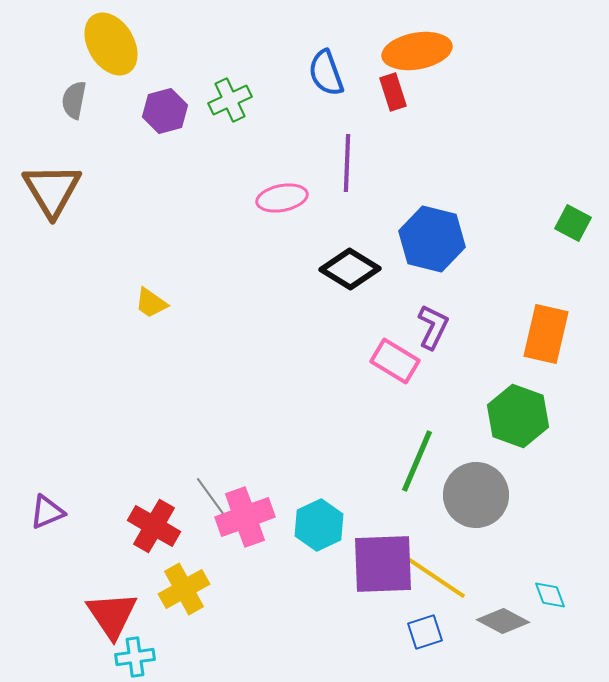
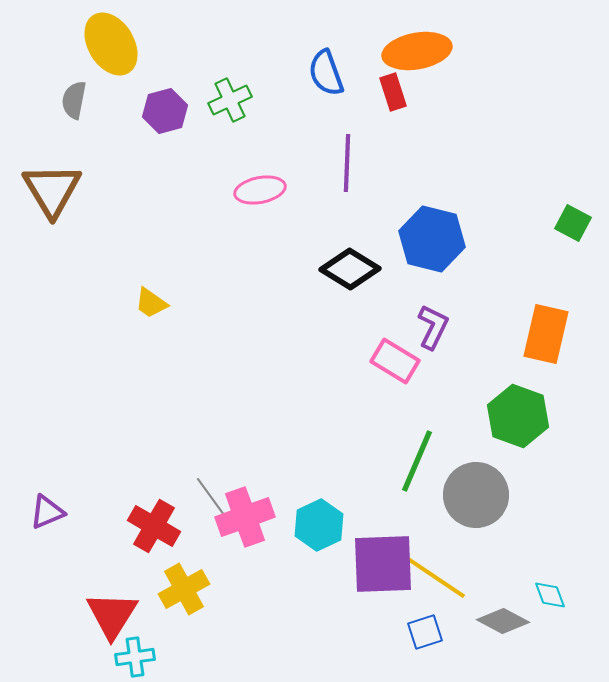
pink ellipse: moved 22 px left, 8 px up
red triangle: rotated 6 degrees clockwise
